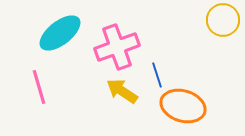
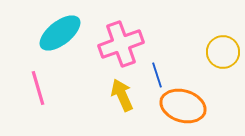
yellow circle: moved 32 px down
pink cross: moved 4 px right, 3 px up
pink line: moved 1 px left, 1 px down
yellow arrow: moved 4 px down; rotated 32 degrees clockwise
